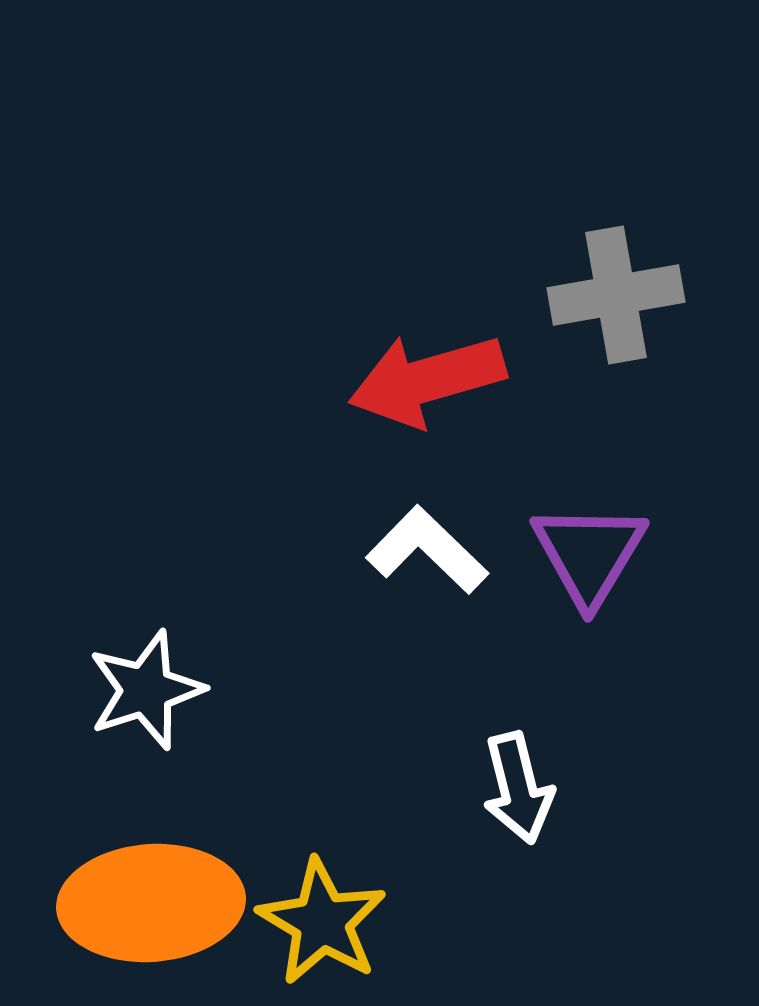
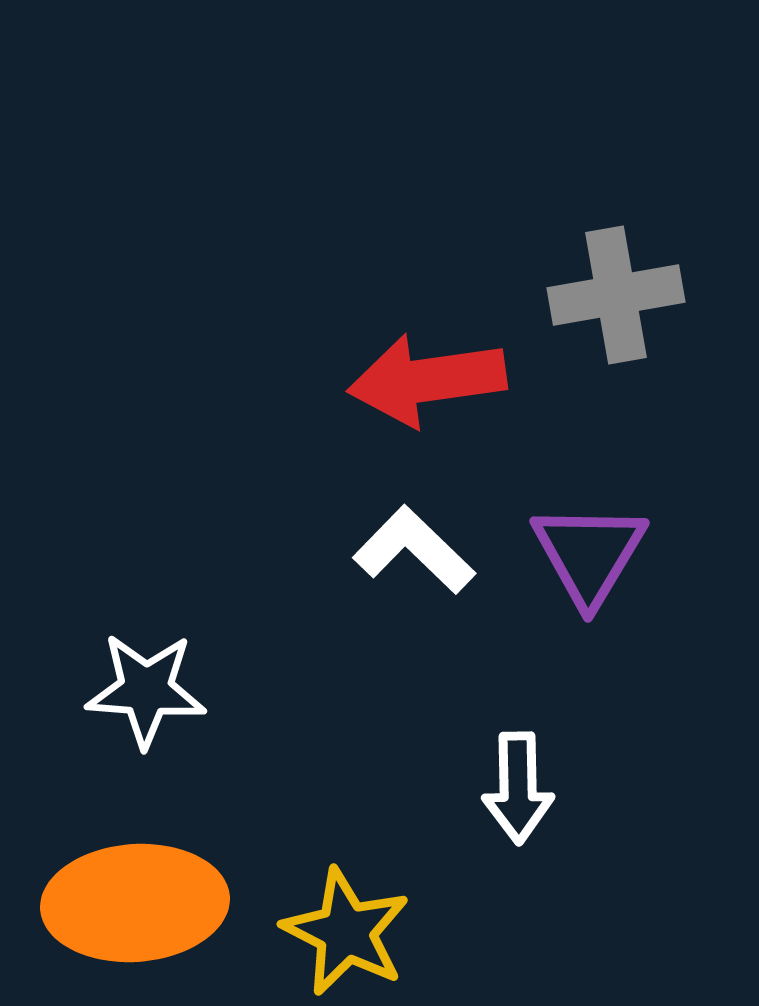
red arrow: rotated 8 degrees clockwise
white L-shape: moved 13 px left
white star: rotated 22 degrees clockwise
white arrow: rotated 13 degrees clockwise
orange ellipse: moved 16 px left
yellow star: moved 24 px right, 10 px down; rotated 4 degrees counterclockwise
